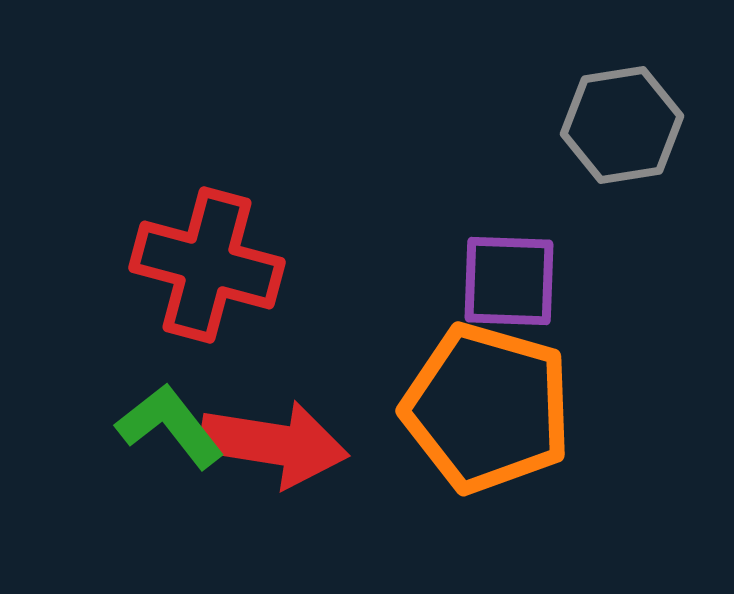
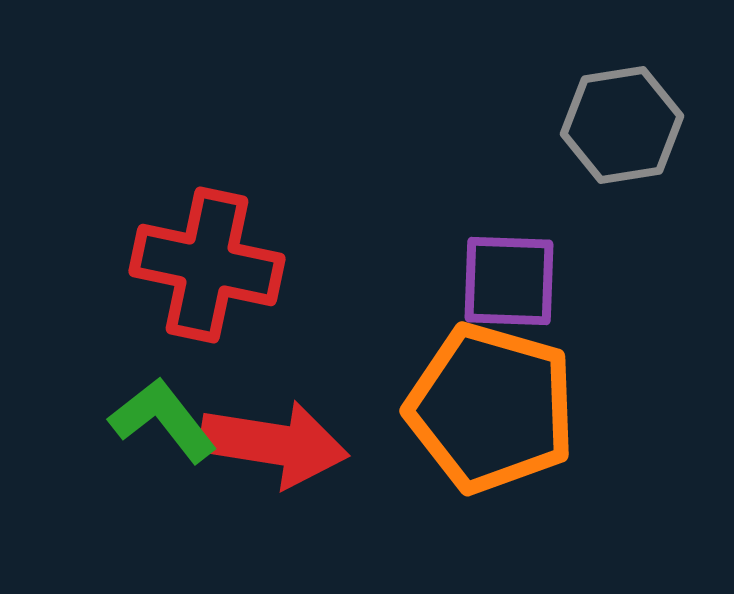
red cross: rotated 3 degrees counterclockwise
orange pentagon: moved 4 px right
green L-shape: moved 7 px left, 6 px up
